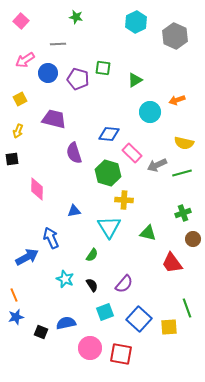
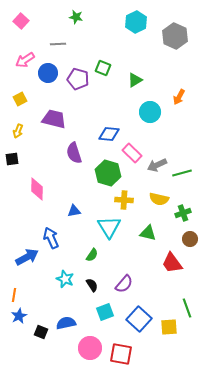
green square at (103, 68): rotated 14 degrees clockwise
orange arrow at (177, 100): moved 2 px right, 3 px up; rotated 42 degrees counterclockwise
yellow semicircle at (184, 143): moved 25 px left, 56 px down
brown circle at (193, 239): moved 3 px left
orange line at (14, 295): rotated 32 degrees clockwise
blue star at (16, 317): moved 3 px right, 1 px up; rotated 14 degrees counterclockwise
